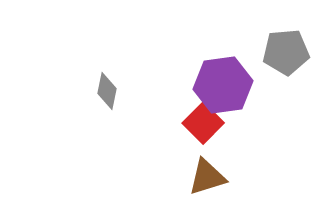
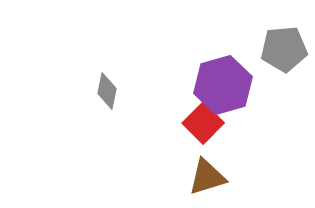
gray pentagon: moved 2 px left, 3 px up
purple hexagon: rotated 8 degrees counterclockwise
